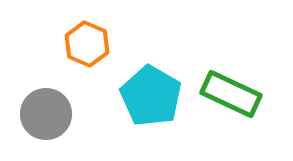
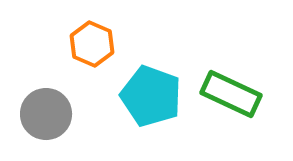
orange hexagon: moved 5 px right
cyan pentagon: rotated 10 degrees counterclockwise
